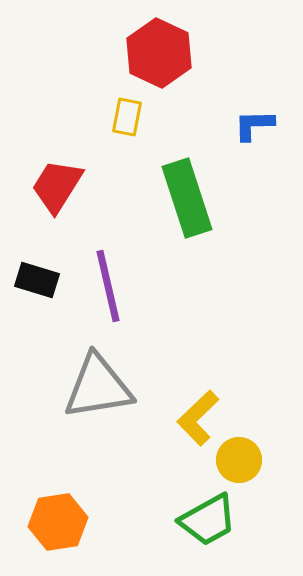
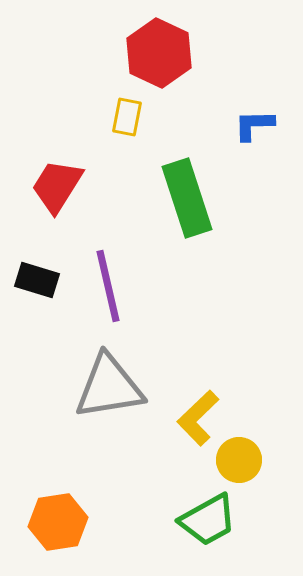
gray triangle: moved 11 px right
